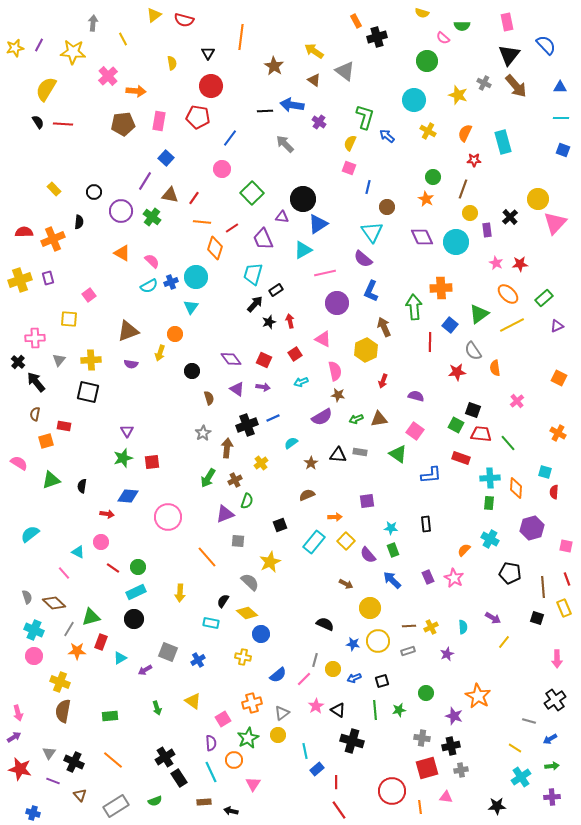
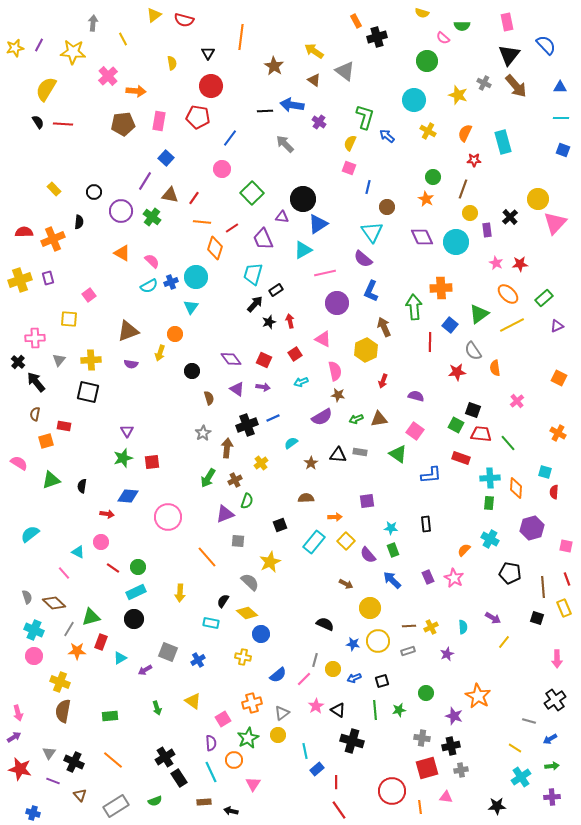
brown semicircle at (307, 495): moved 1 px left, 3 px down; rotated 21 degrees clockwise
